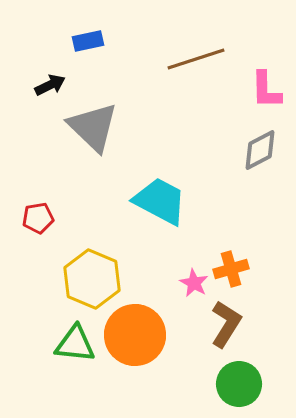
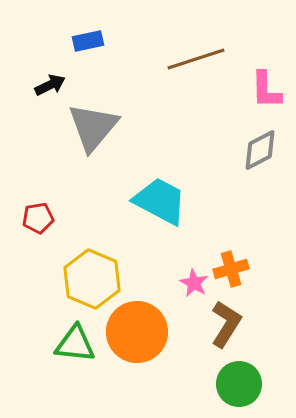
gray triangle: rotated 26 degrees clockwise
orange circle: moved 2 px right, 3 px up
